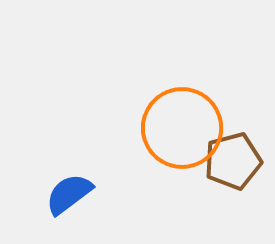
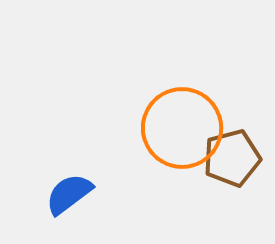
brown pentagon: moved 1 px left, 3 px up
